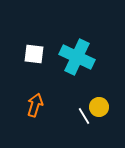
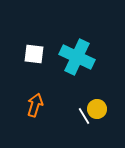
yellow circle: moved 2 px left, 2 px down
